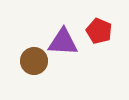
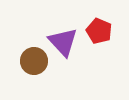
purple triangle: rotated 44 degrees clockwise
